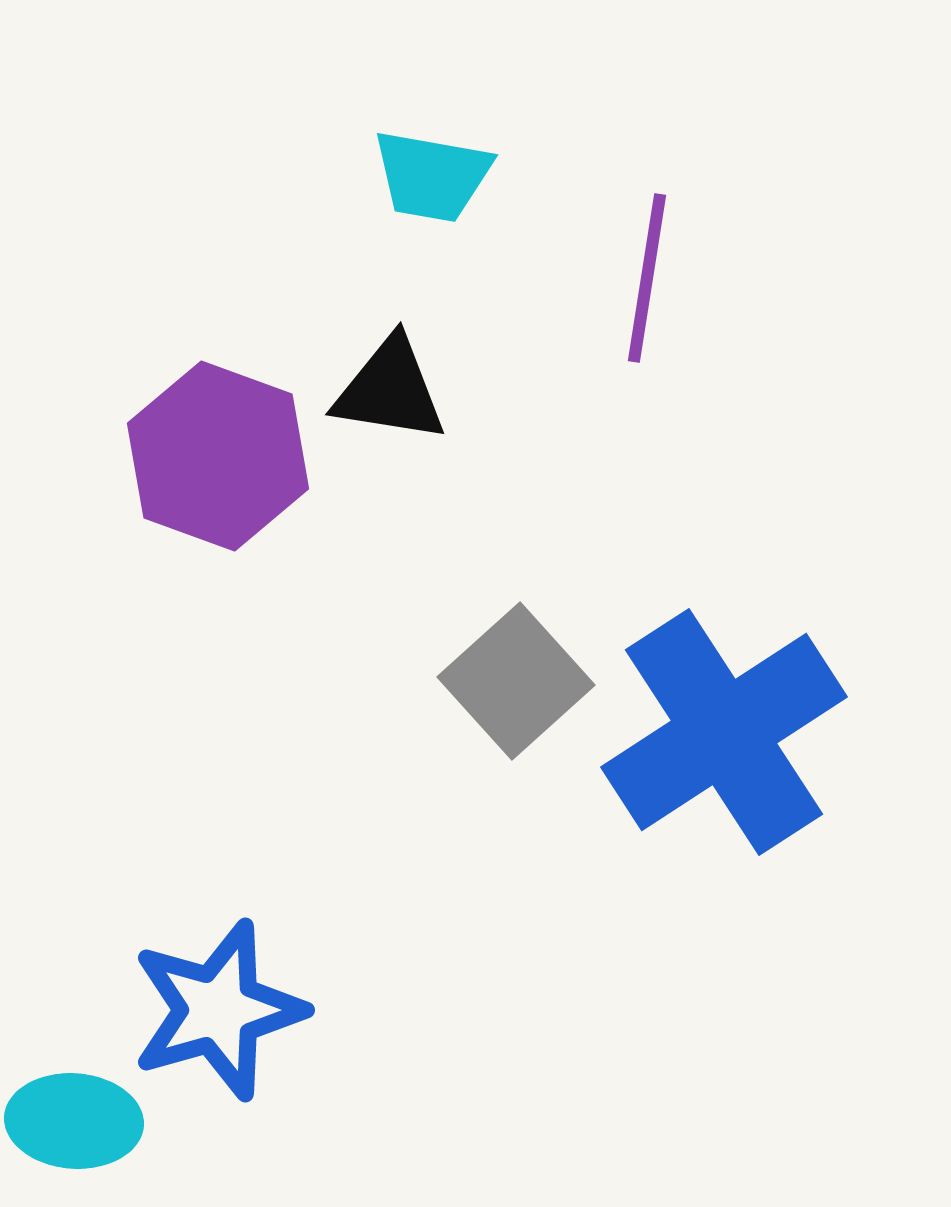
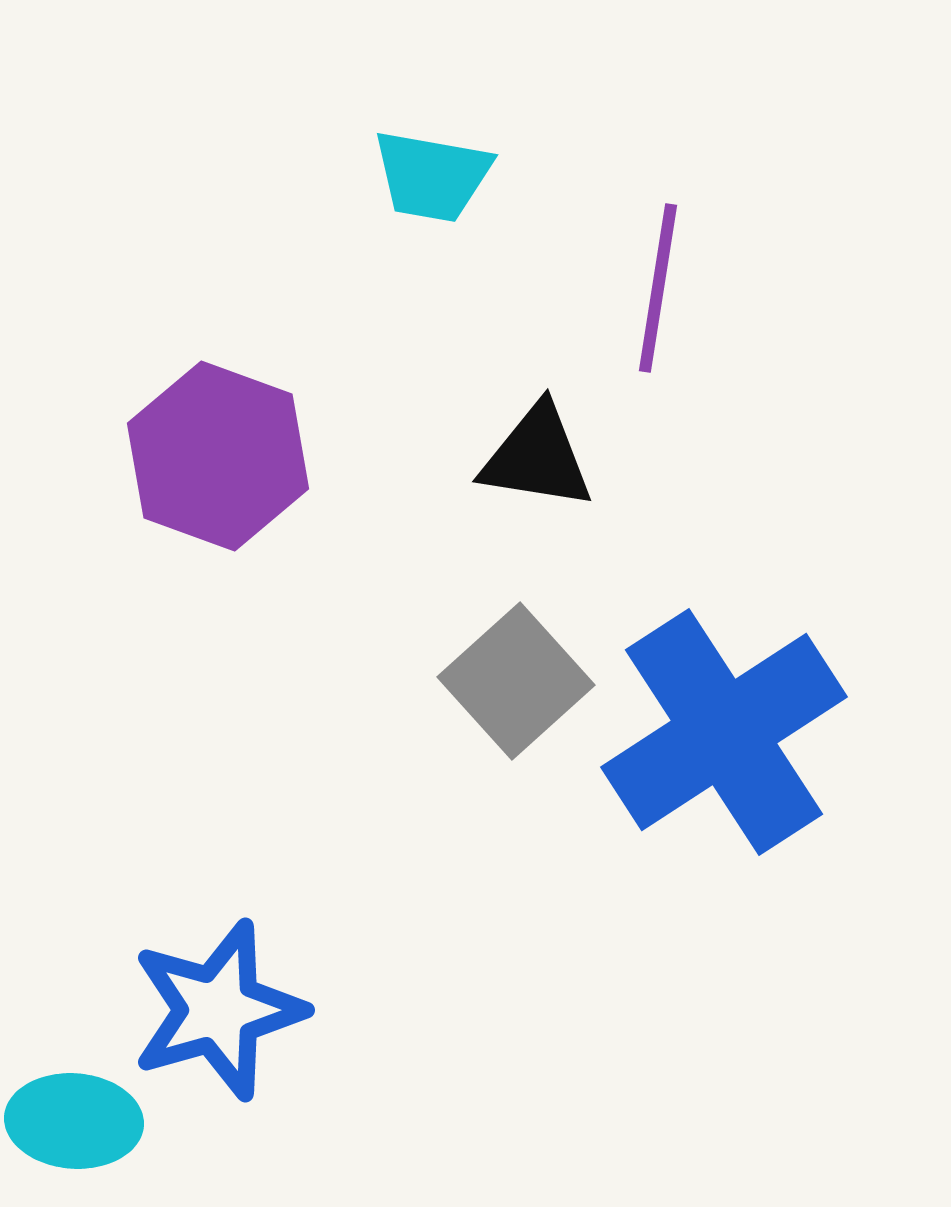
purple line: moved 11 px right, 10 px down
black triangle: moved 147 px right, 67 px down
